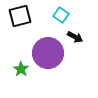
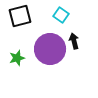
black arrow: moved 1 px left, 4 px down; rotated 133 degrees counterclockwise
purple circle: moved 2 px right, 4 px up
green star: moved 4 px left, 11 px up; rotated 21 degrees clockwise
